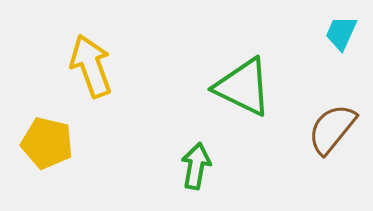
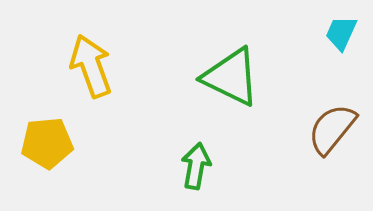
green triangle: moved 12 px left, 10 px up
yellow pentagon: rotated 18 degrees counterclockwise
